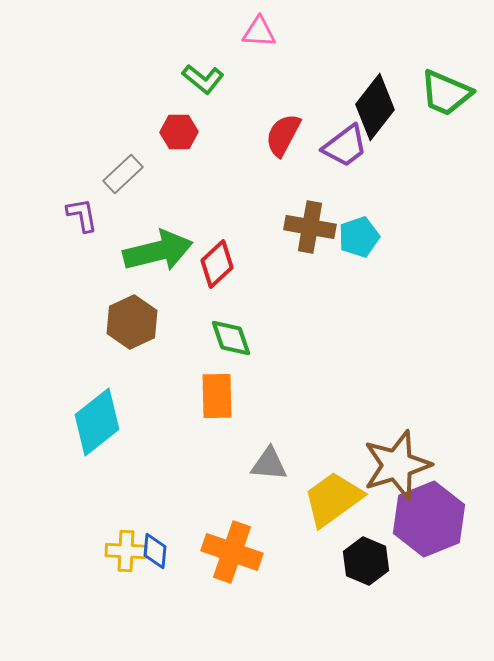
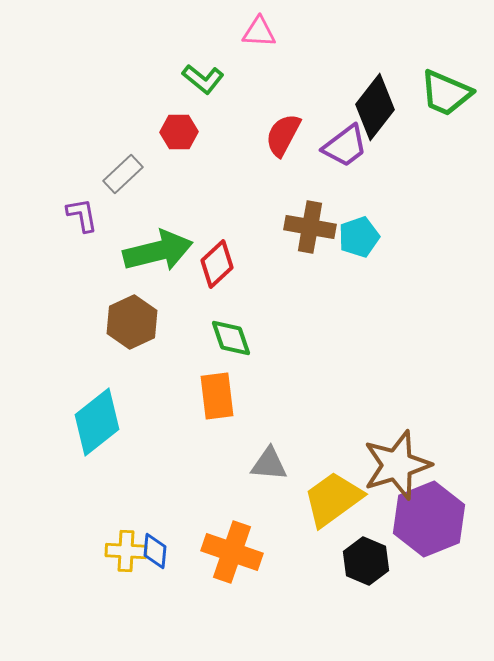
orange rectangle: rotated 6 degrees counterclockwise
